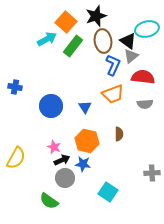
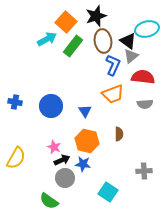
blue cross: moved 15 px down
blue triangle: moved 4 px down
gray cross: moved 8 px left, 2 px up
